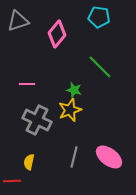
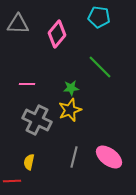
gray triangle: moved 3 px down; rotated 20 degrees clockwise
green star: moved 3 px left, 2 px up; rotated 21 degrees counterclockwise
